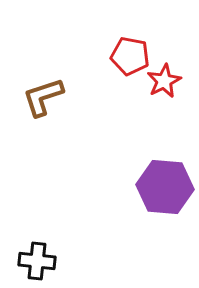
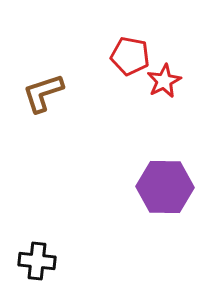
brown L-shape: moved 4 px up
purple hexagon: rotated 4 degrees counterclockwise
